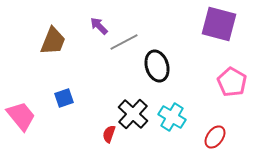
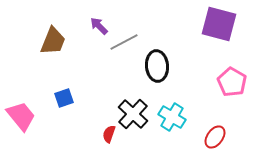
black ellipse: rotated 12 degrees clockwise
